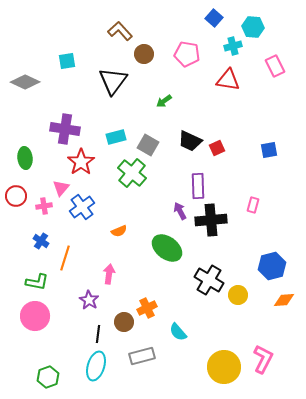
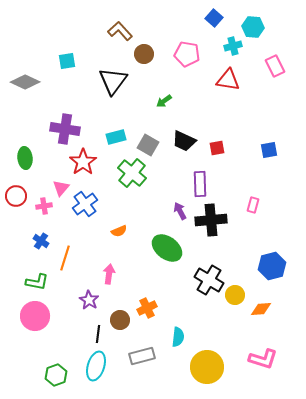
black trapezoid at (190, 141): moved 6 px left
red square at (217, 148): rotated 14 degrees clockwise
red star at (81, 162): moved 2 px right
purple rectangle at (198, 186): moved 2 px right, 2 px up
blue cross at (82, 207): moved 3 px right, 3 px up
yellow circle at (238, 295): moved 3 px left
orange diamond at (284, 300): moved 23 px left, 9 px down
brown circle at (124, 322): moved 4 px left, 2 px up
cyan semicircle at (178, 332): moved 5 px down; rotated 132 degrees counterclockwise
pink L-shape at (263, 359): rotated 80 degrees clockwise
yellow circle at (224, 367): moved 17 px left
green hexagon at (48, 377): moved 8 px right, 2 px up
